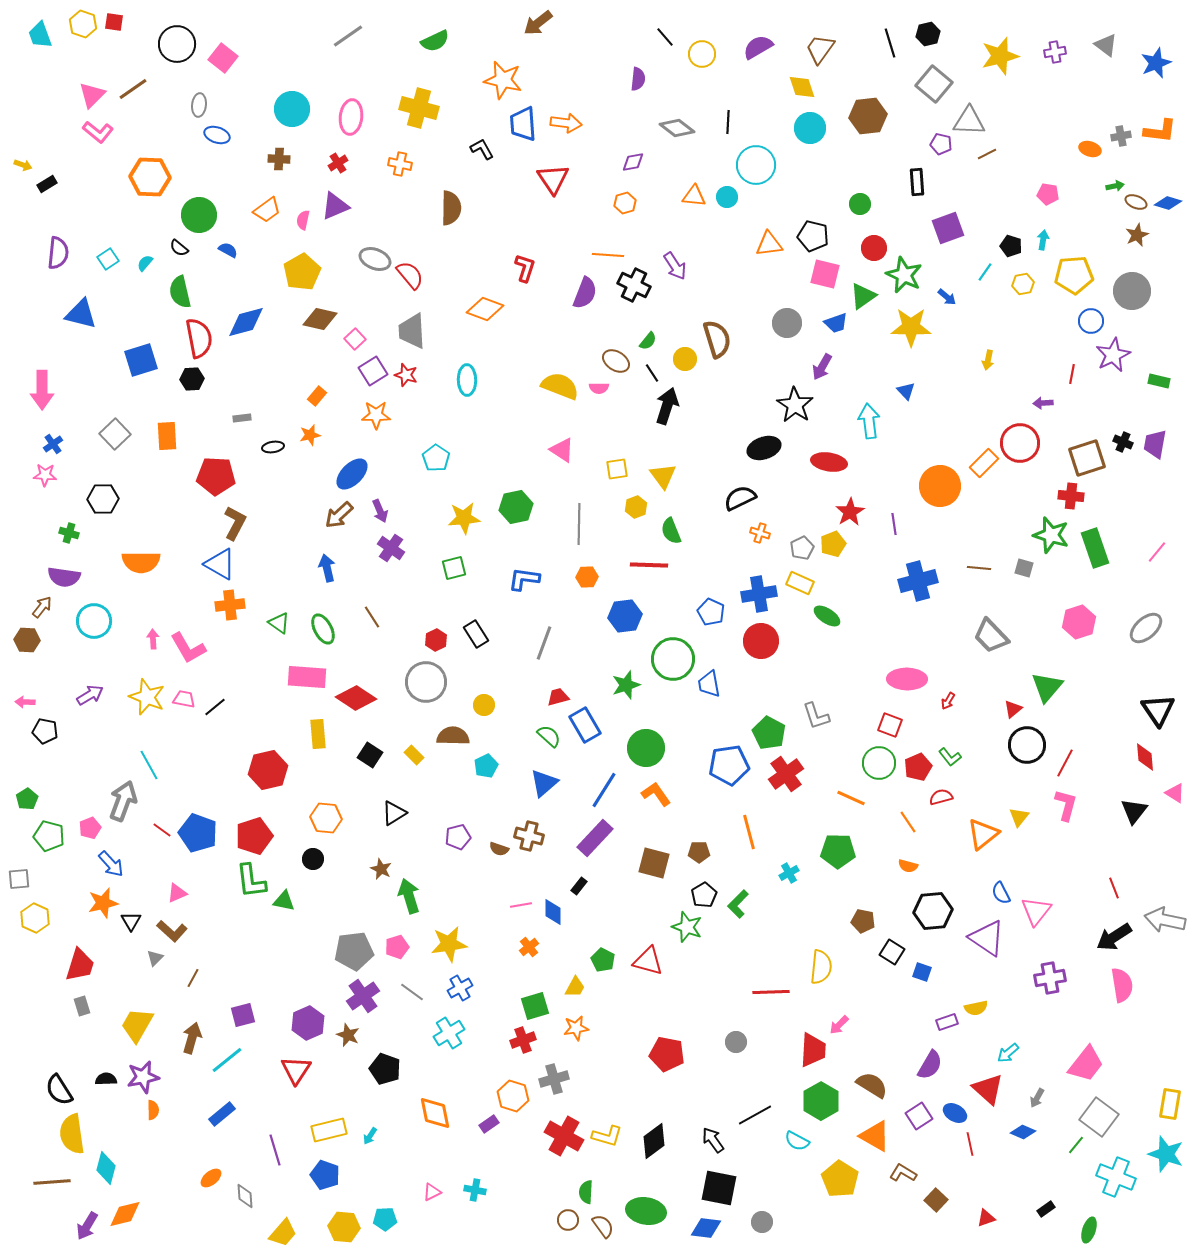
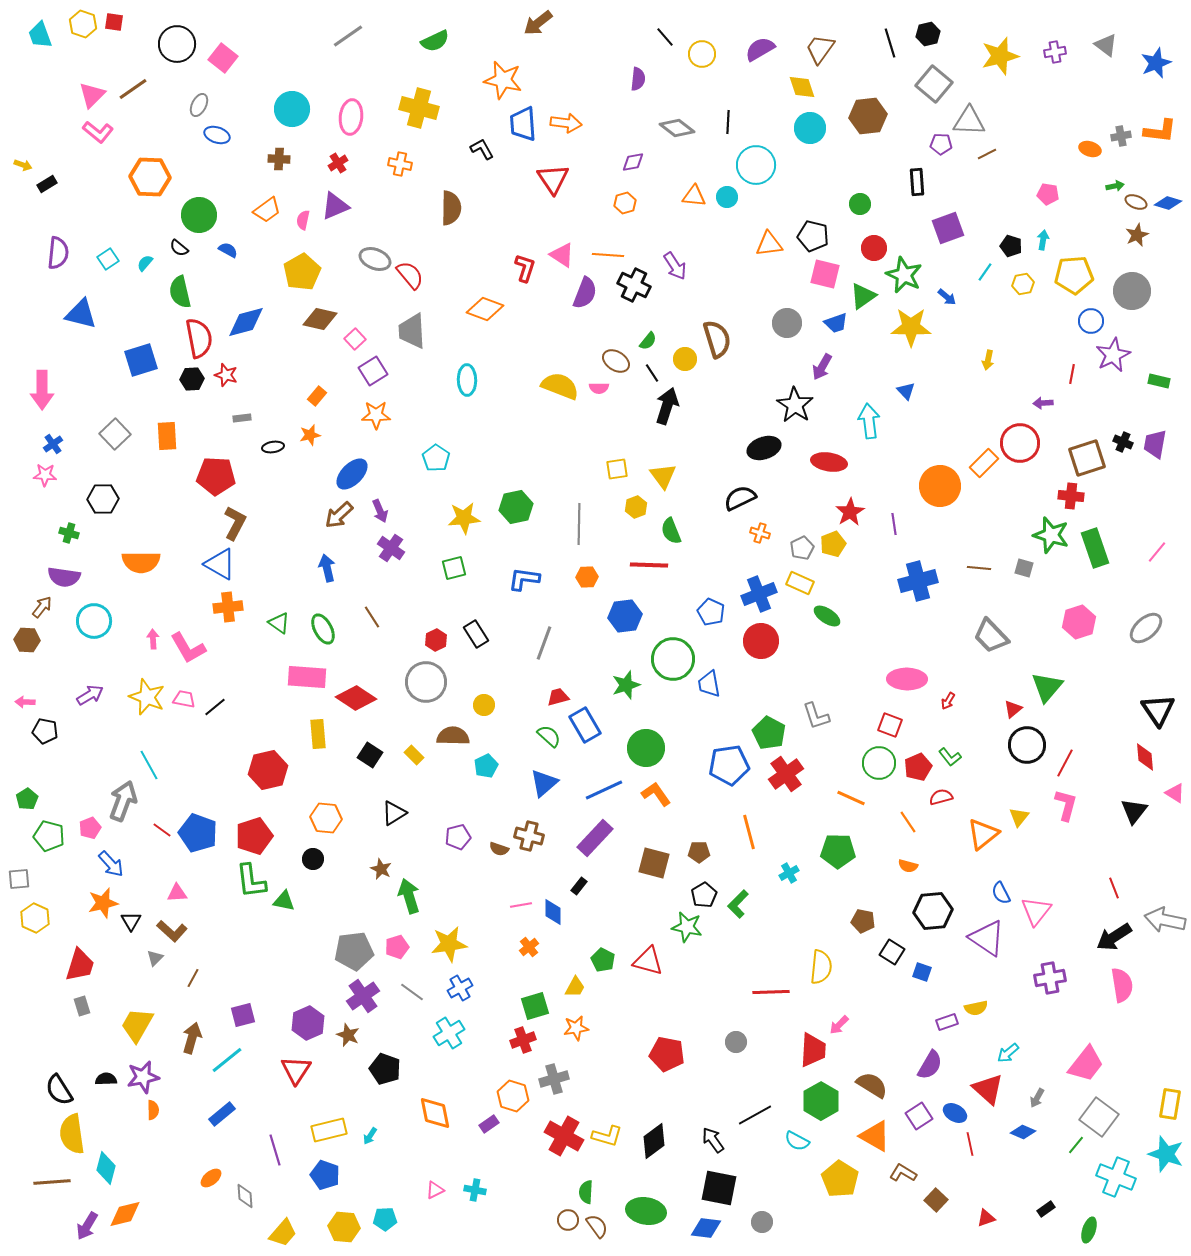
purple semicircle at (758, 47): moved 2 px right, 2 px down
gray ellipse at (199, 105): rotated 20 degrees clockwise
purple pentagon at (941, 144): rotated 10 degrees counterclockwise
red star at (406, 375): moved 180 px left
pink triangle at (562, 450): moved 195 px up
blue cross at (759, 594): rotated 12 degrees counterclockwise
orange cross at (230, 605): moved 2 px left, 2 px down
blue line at (604, 790): rotated 33 degrees clockwise
pink triangle at (177, 893): rotated 20 degrees clockwise
green star at (687, 927): rotated 8 degrees counterclockwise
pink triangle at (432, 1192): moved 3 px right, 2 px up
brown semicircle at (603, 1226): moved 6 px left
